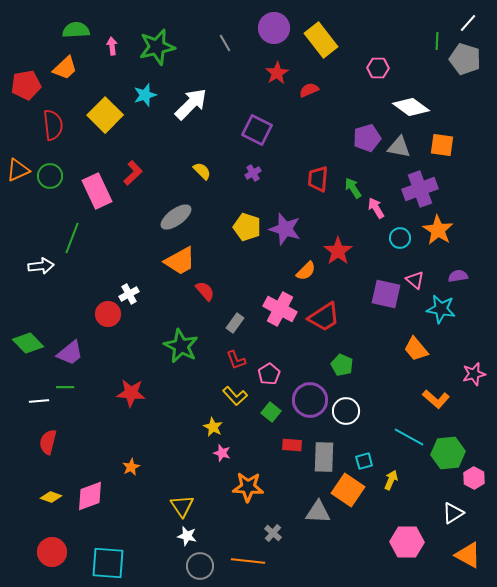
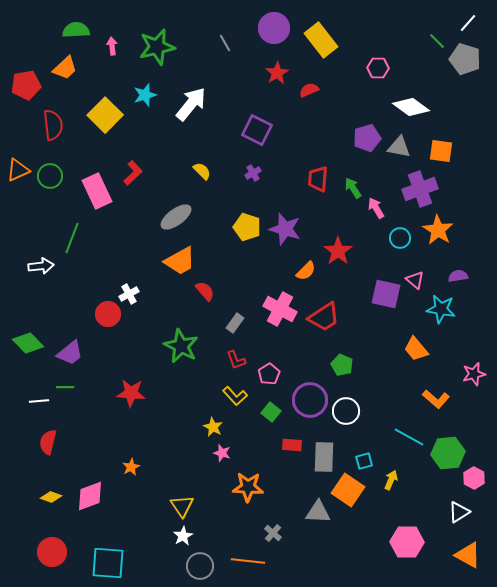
green line at (437, 41): rotated 48 degrees counterclockwise
white arrow at (191, 104): rotated 6 degrees counterclockwise
orange square at (442, 145): moved 1 px left, 6 px down
white triangle at (453, 513): moved 6 px right, 1 px up
white star at (187, 536): moved 4 px left; rotated 30 degrees clockwise
